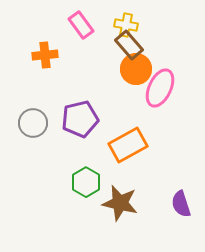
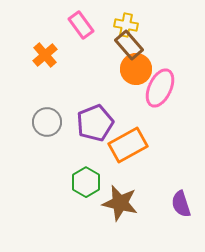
orange cross: rotated 35 degrees counterclockwise
purple pentagon: moved 15 px right, 4 px down; rotated 9 degrees counterclockwise
gray circle: moved 14 px right, 1 px up
